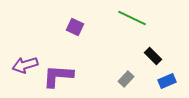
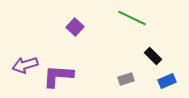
purple square: rotated 18 degrees clockwise
gray rectangle: rotated 28 degrees clockwise
